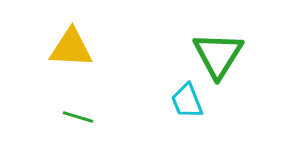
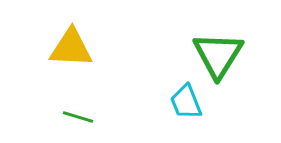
cyan trapezoid: moved 1 px left, 1 px down
